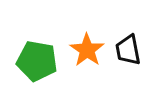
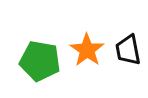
green pentagon: moved 3 px right
